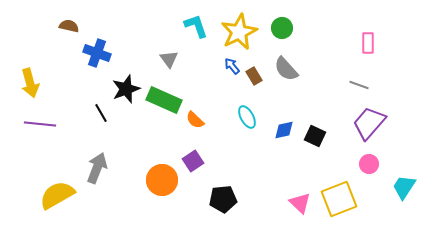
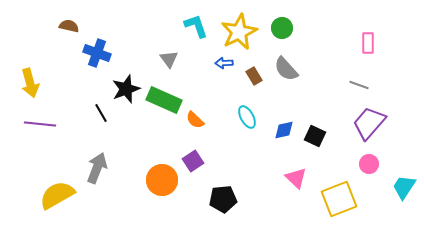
blue arrow: moved 8 px left, 3 px up; rotated 54 degrees counterclockwise
pink triangle: moved 4 px left, 25 px up
